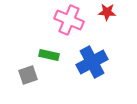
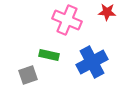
pink cross: moved 2 px left
